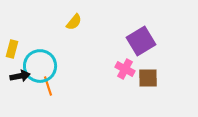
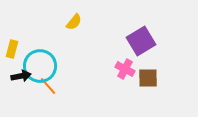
black arrow: moved 1 px right
orange line: rotated 24 degrees counterclockwise
